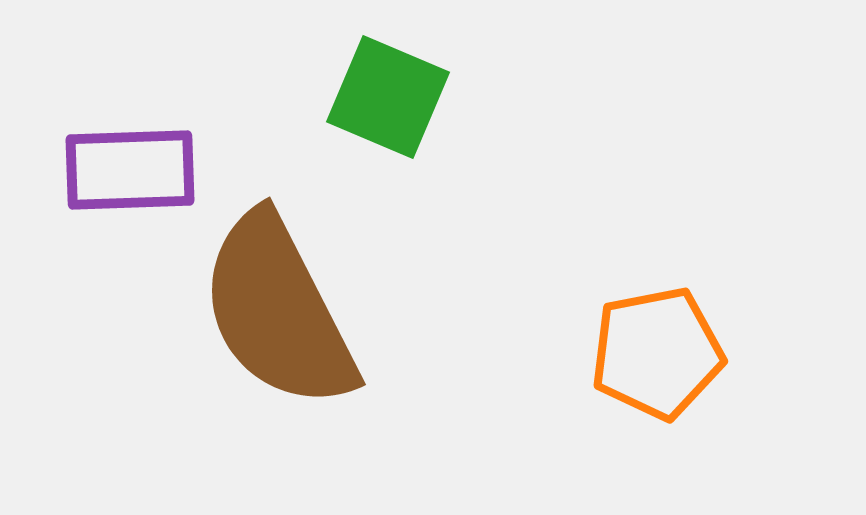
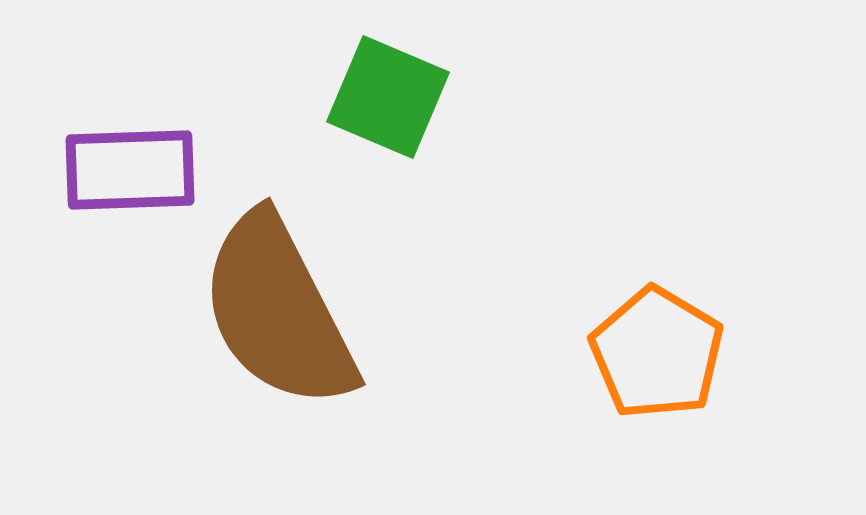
orange pentagon: rotated 30 degrees counterclockwise
